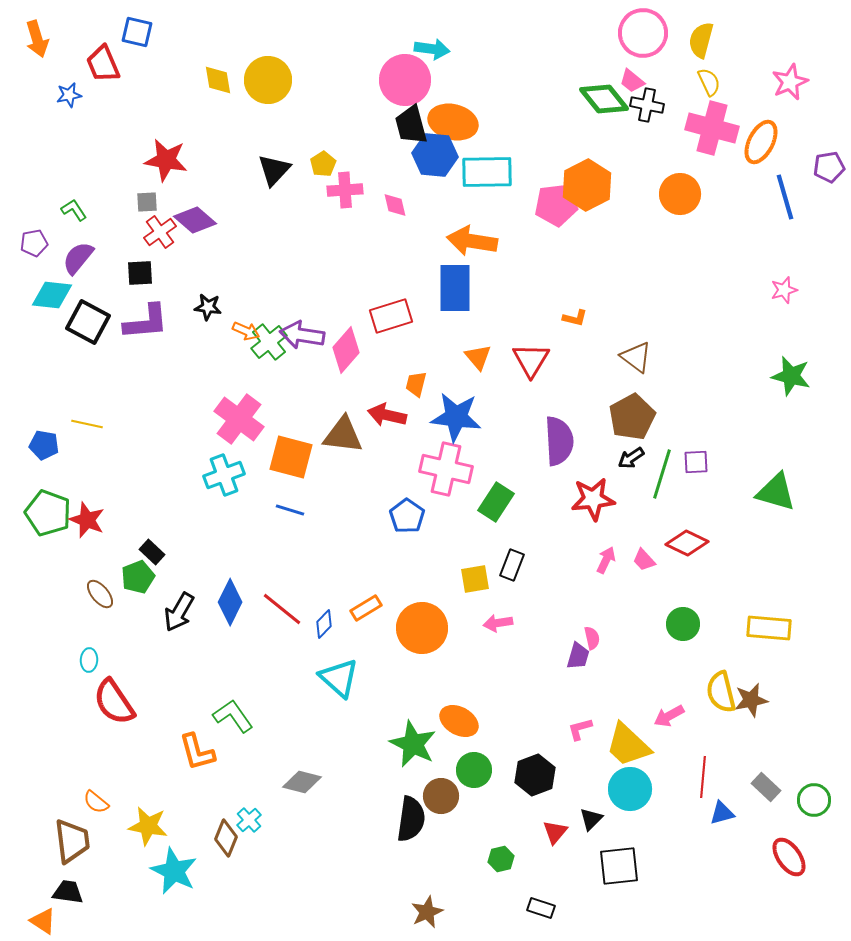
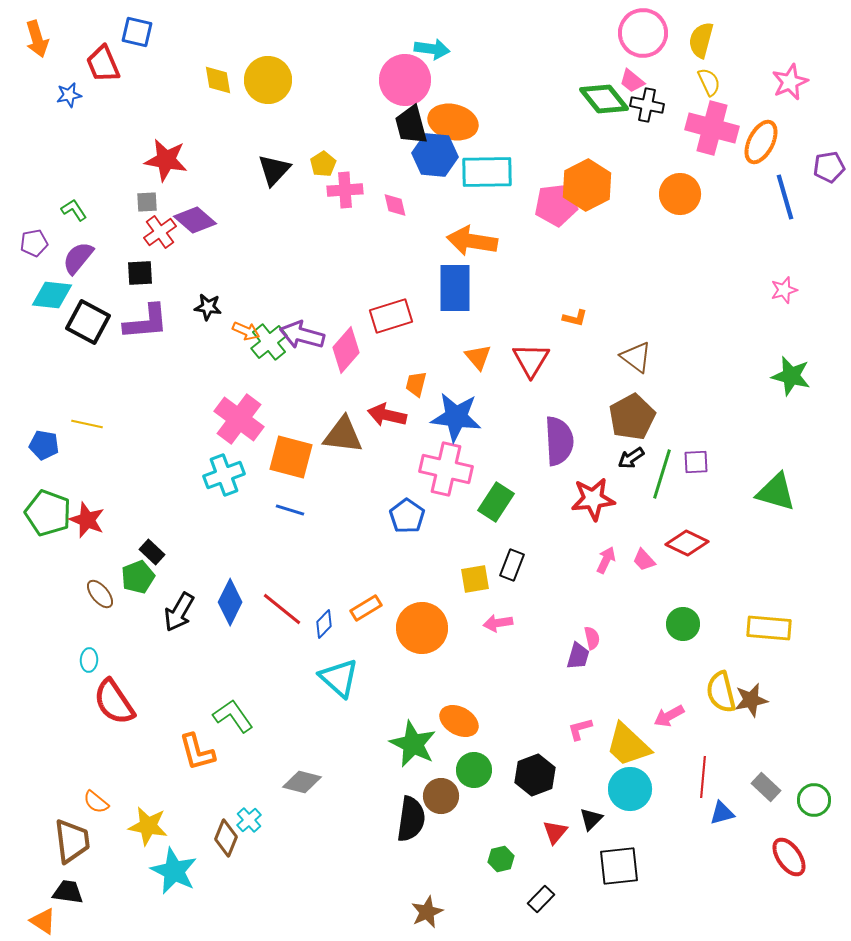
purple arrow at (302, 335): rotated 6 degrees clockwise
black rectangle at (541, 908): moved 9 px up; rotated 64 degrees counterclockwise
